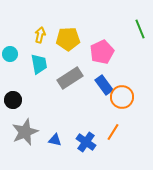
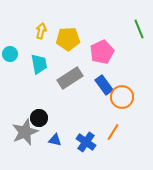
green line: moved 1 px left
yellow arrow: moved 1 px right, 4 px up
black circle: moved 26 px right, 18 px down
